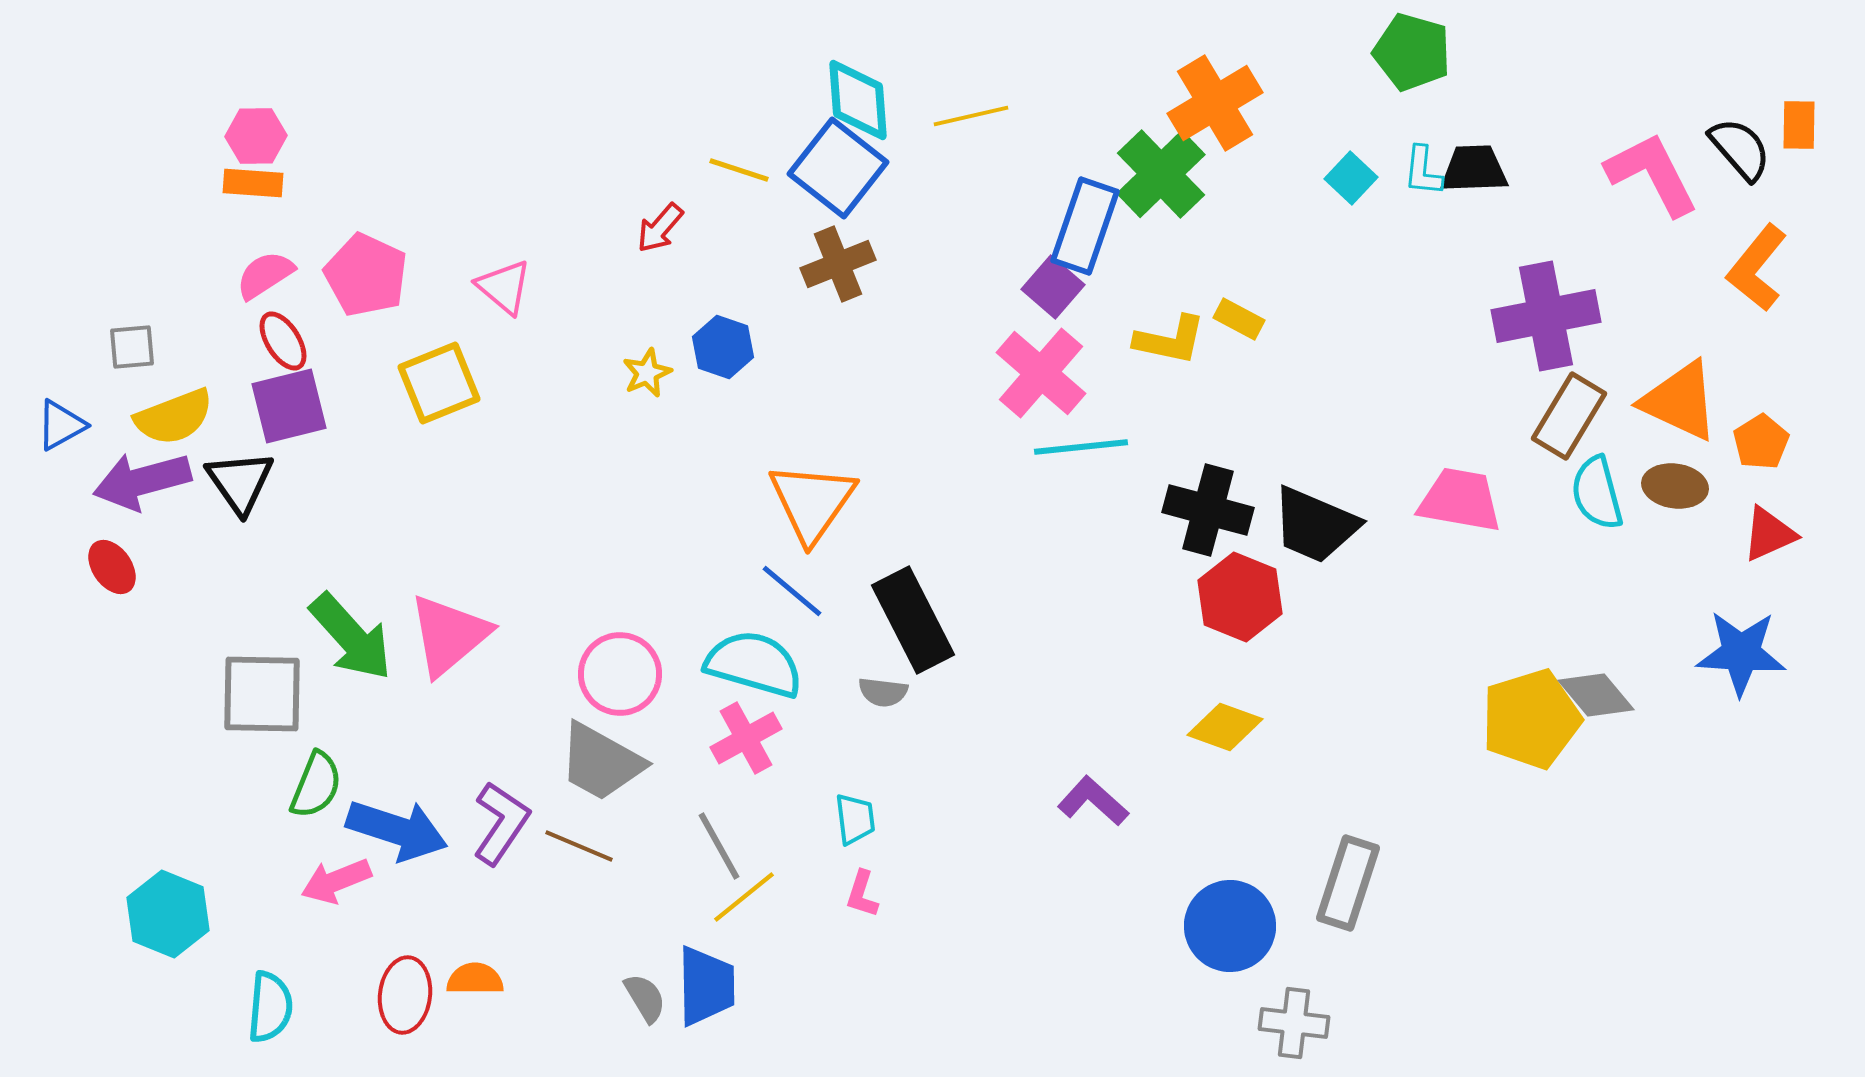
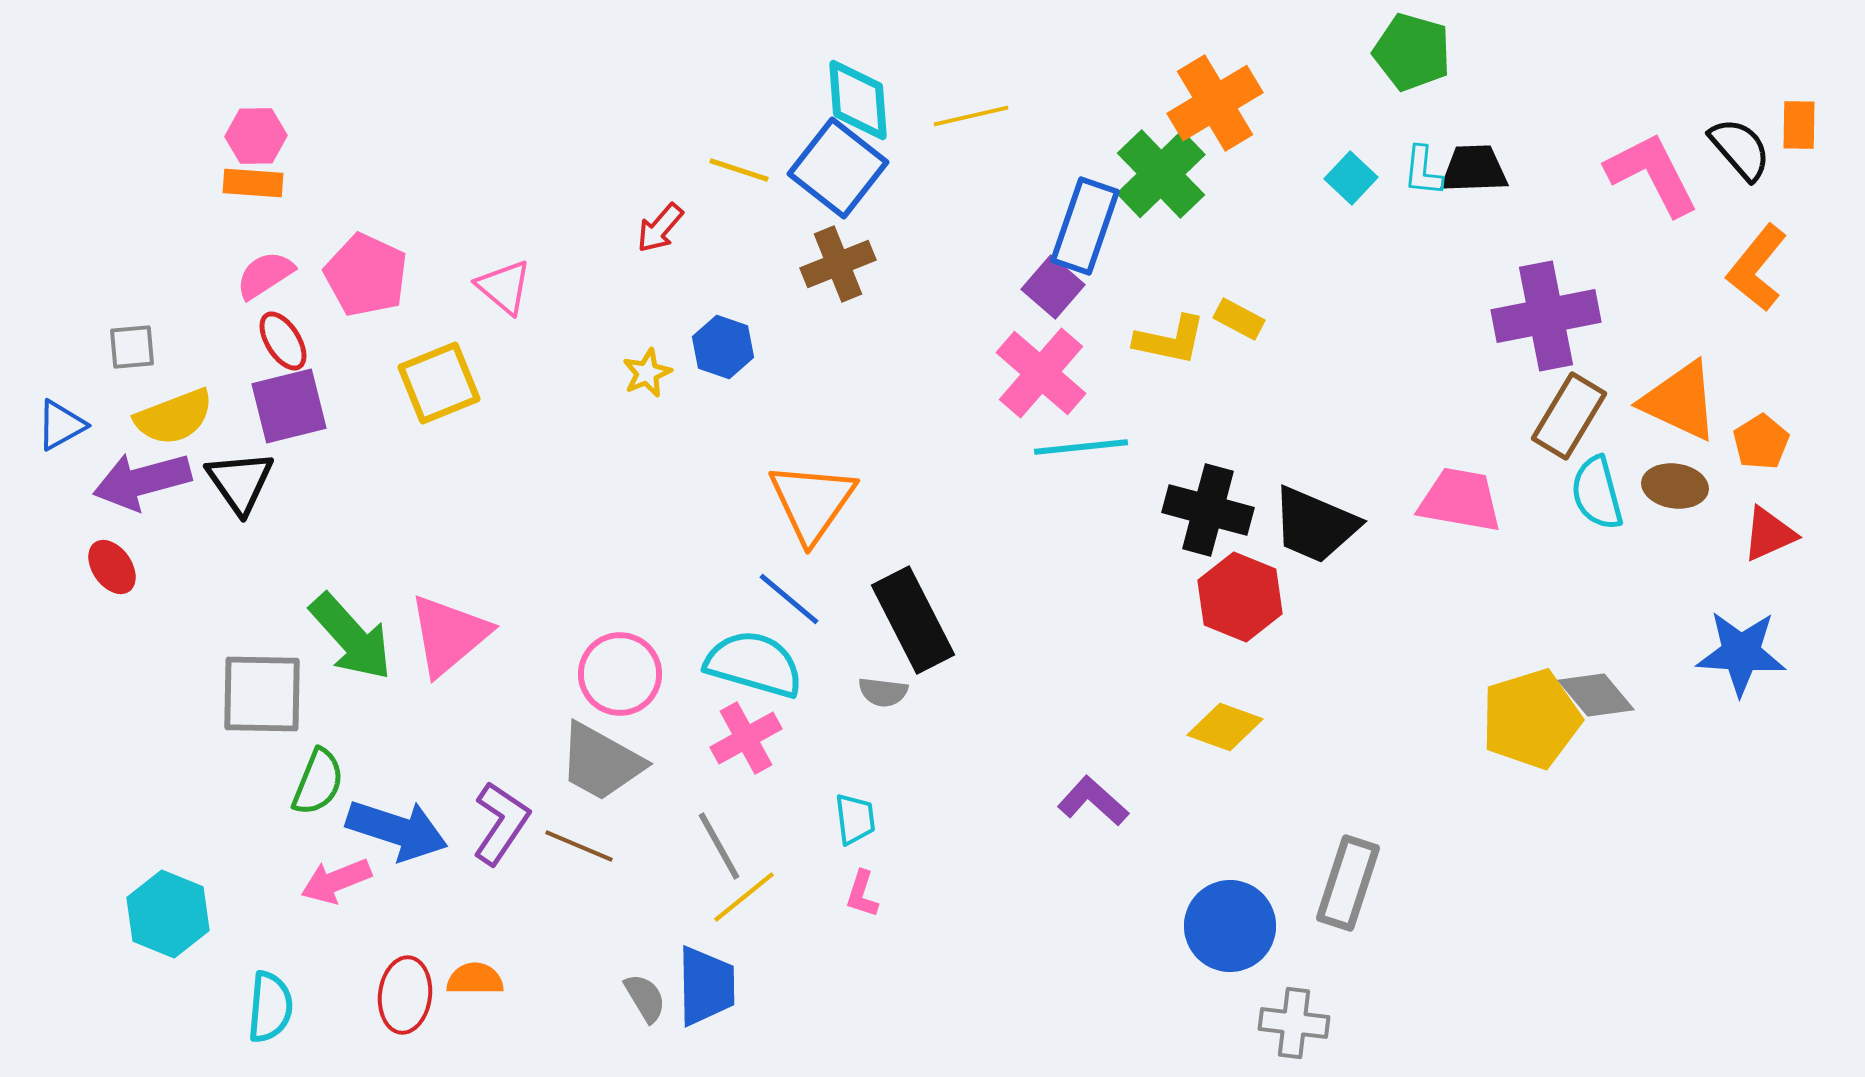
blue line at (792, 591): moved 3 px left, 8 px down
green semicircle at (316, 785): moved 2 px right, 3 px up
